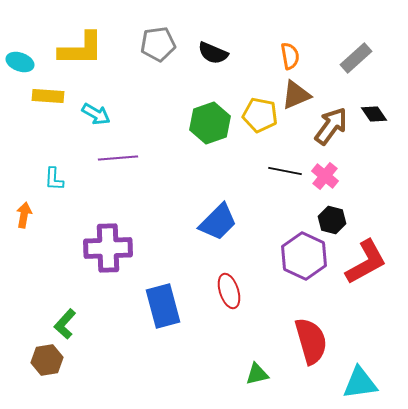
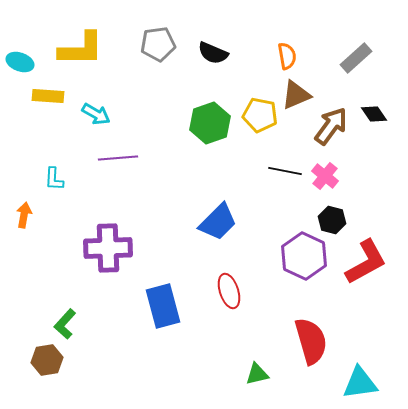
orange semicircle: moved 3 px left
